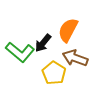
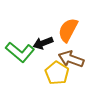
black arrow: rotated 30 degrees clockwise
brown arrow: moved 4 px left, 1 px down
yellow pentagon: moved 3 px right
